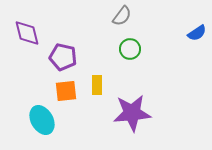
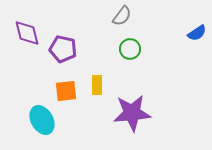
purple pentagon: moved 8 px up
